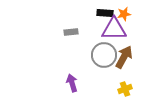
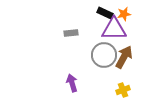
black rectangle: rotated 21 degrees clockwise
gray rectangle: moved 1 px down
yellow cross: moved 2 px left, 1 px down
